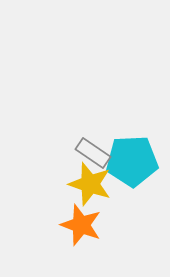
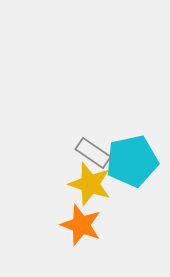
cyan pentagon: rotated 9 degrees counterclockwise
